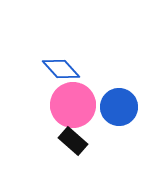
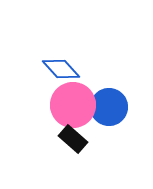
blue circle: moved 10 px left
black rectangle: moved 2 px up
